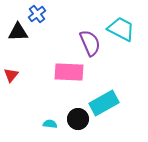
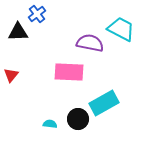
purple semicircle: rotated 56 degrees counterclockwise
